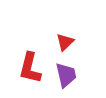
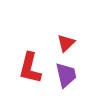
red triangle: moved 1 px right, 1 px down
